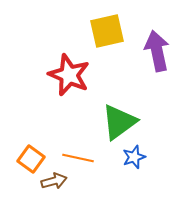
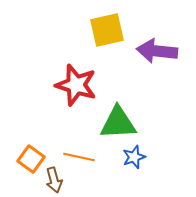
yellow square: moved 1 px up
purple arrow: rotated 72 degrees counterclockwise
red star: moved 7 px right, 10 px down; rotated 6 degrees counterclockwise
green triangle: moved 1 px left, 1 px down; rotated 33 degrees clockwise
orange line: moved 1 px right, 1 px up
brown arrow: moved 1 px up; rotated 90 degrees clockwise
